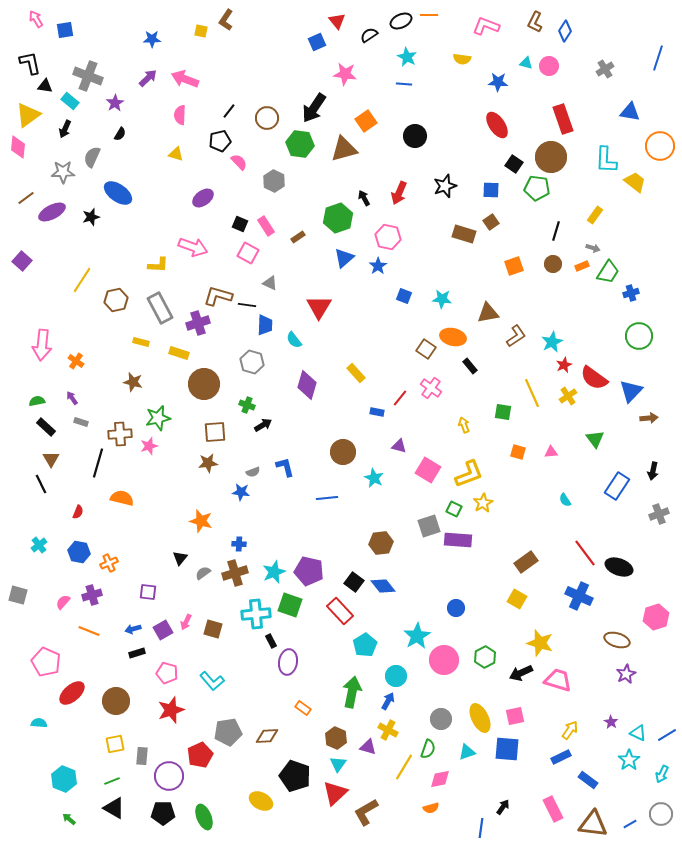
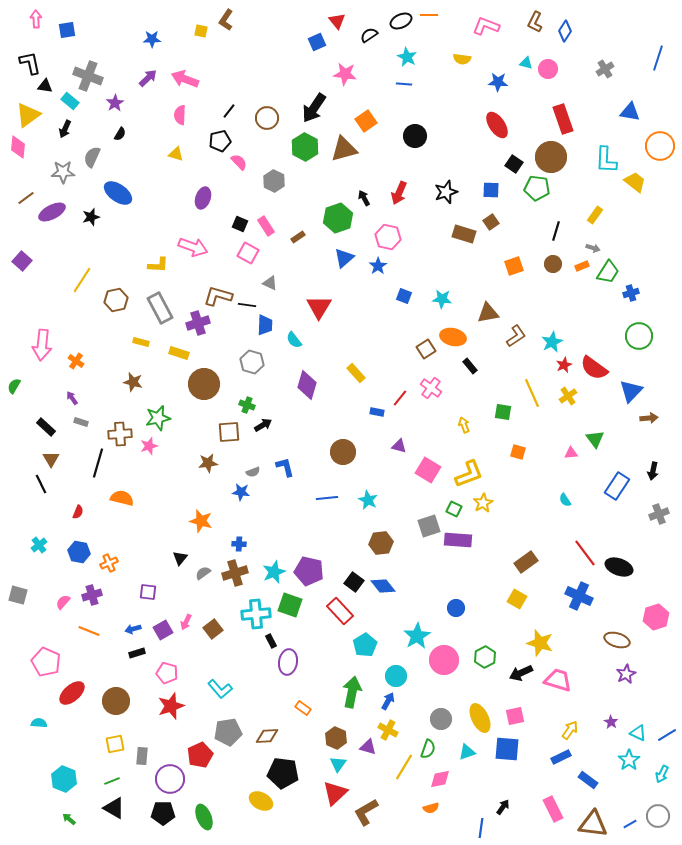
pink arrow at (36, 19): rotated 30 degrees clockwise
blue square at (65, 30): moved 2 px right
pink circle at (549, 66): moved 1 px left, 3 px down
green hexagon at (300, 144): moved 5 px right, 3 px down; rotated 20 degrees clockwise
black star at (445, 186): moved 1 px right, 6 px down
purple ellipse at (203, 198): rotated 35 degrees counterclockwise
brown square at (426, 349): rotated 24 degrees clockwise
red semicircle at (594, 378): moved 10 px up
green semicircle at (37, 401): moved 23 px left, 15 px up; rotated 49 degrees counterclockwise
brown square at (215, 432): moved 14 px right
pink triangle at (551, 452): moved 20 px right, 1 px down
cyan star at (374, 478): moved 6 px left, 22 px down
brown square at (213, 629): rotated 36 degrees clockwise
cyan L-shape at (212, 681): moved 8 px right, 8 px down
red star at (171, 710): moved 4 px up
purple circle at (169, 776): moved 1 px right, 3 px down
black pentagon at (295, 776): moved 12 px left, 3 px up; rotated 12 degrees counterclockwise
gray circle at (661, 814): moved 3 px left, 2 px down
